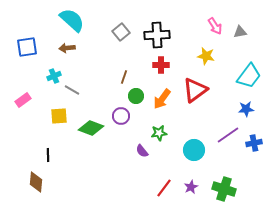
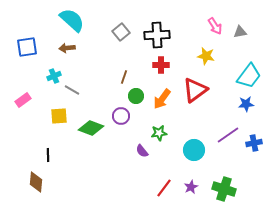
blue star: moved 5 px up
